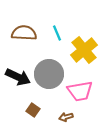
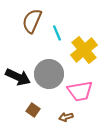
brown semicircle: moved 8 px right, 12 px up; rotated 70 degrees counterclockwise
